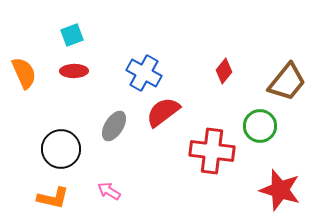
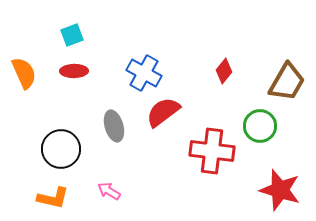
brown trapezoid: rotated 9 degrees counterclockwise
gray ellipse: rotated 48 degrees counterclockwise
